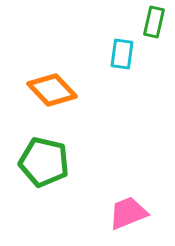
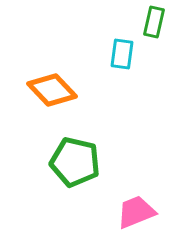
green pentagon: moved 31 px right
pink trapezoid: moved 8 px right, 1 px up
